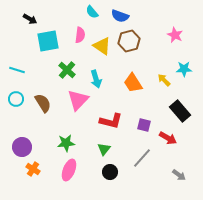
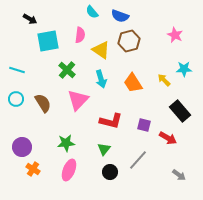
yellow triangle: moved 1 px left, 4 px down
cyan arrow: moved 5 px right
gray line: moved 4 px left, 2 px down
